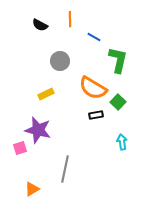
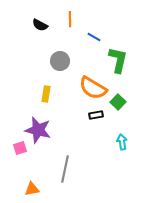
yellow rectangle: rotated 56 degrees counterclockwise
orange triangle: rotated 21 degrees clockwise
